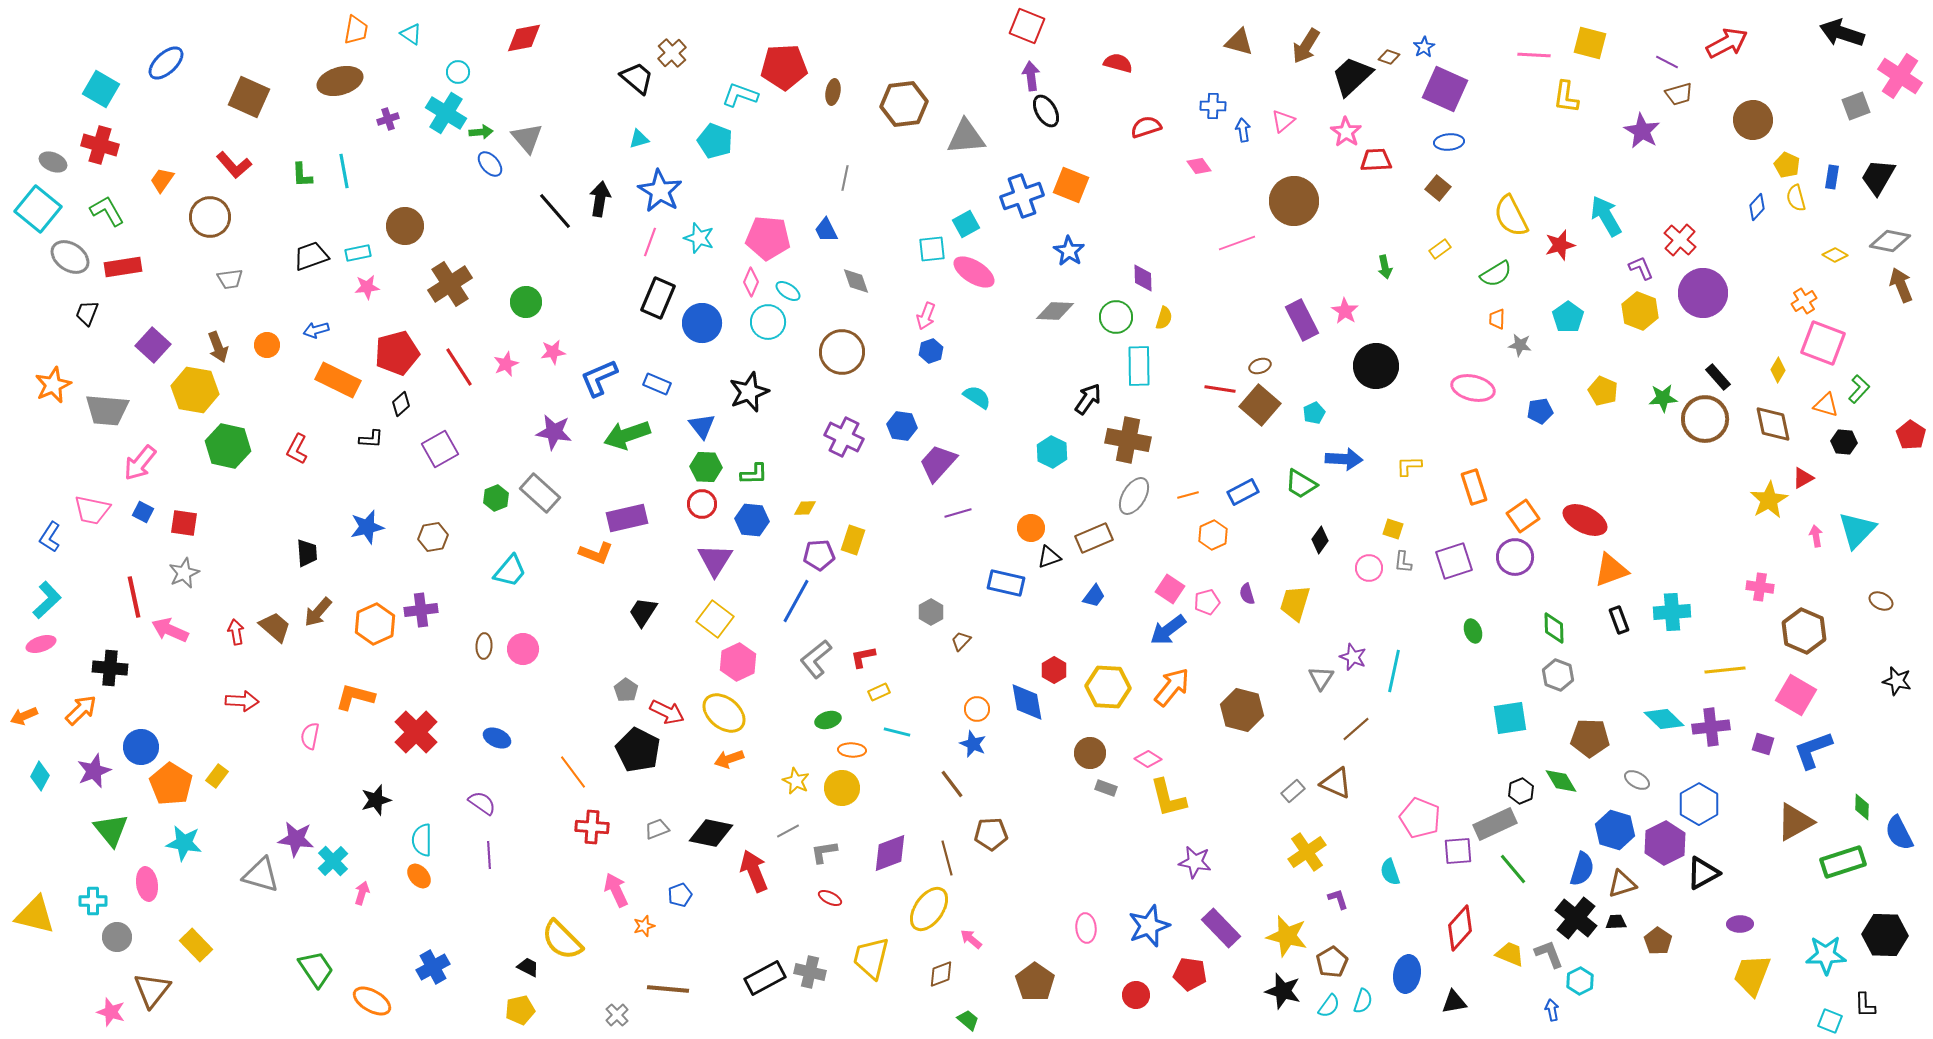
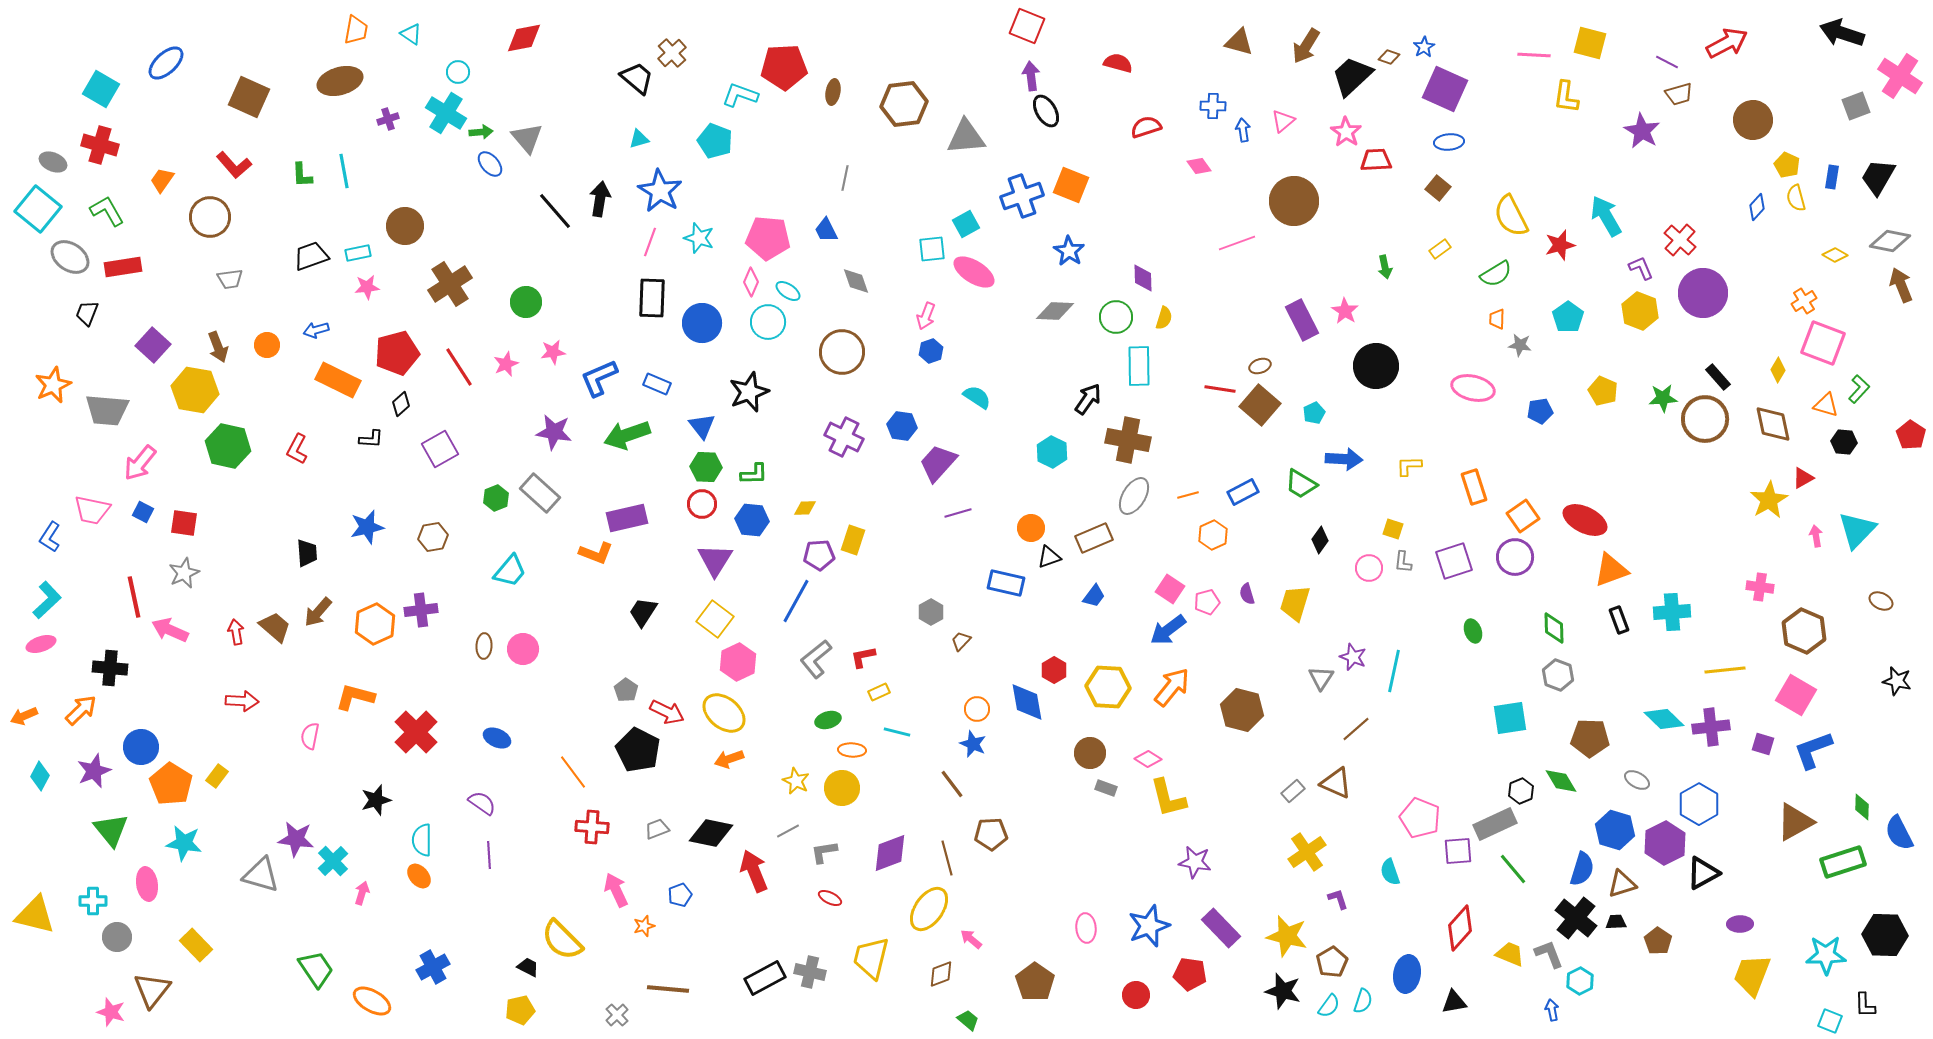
black rectangle at (658, 298): moved 6 px left; rotated 21 degrees counterclockwise
